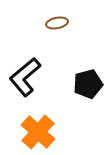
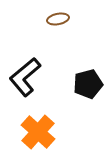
brown ellipse: moved 1 px right, 4 px up
